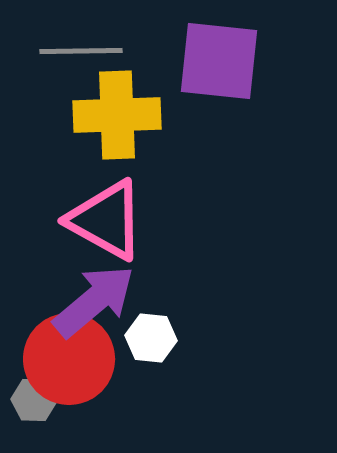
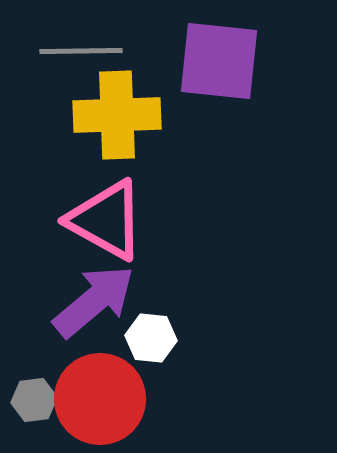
red circle: moved 31 px right, 40 px down
gray hexagon: rotated 9 degrees counterclockwise
